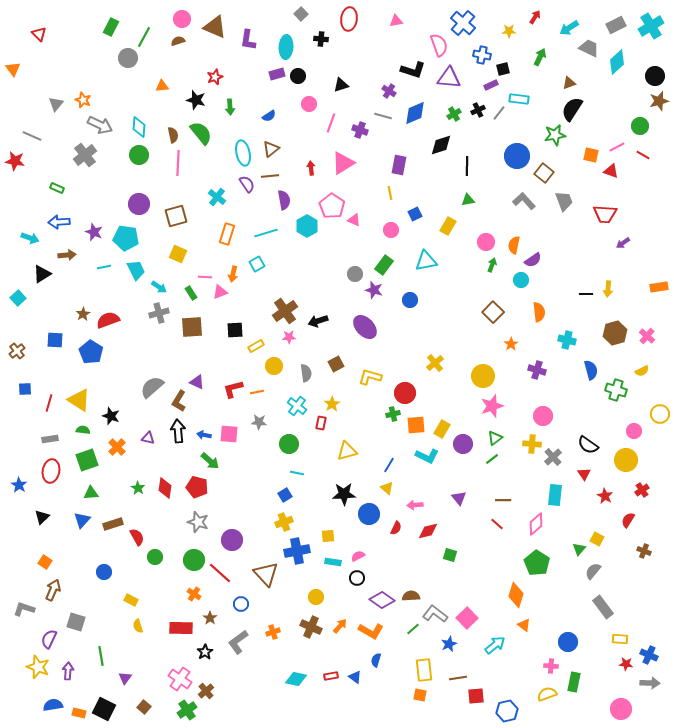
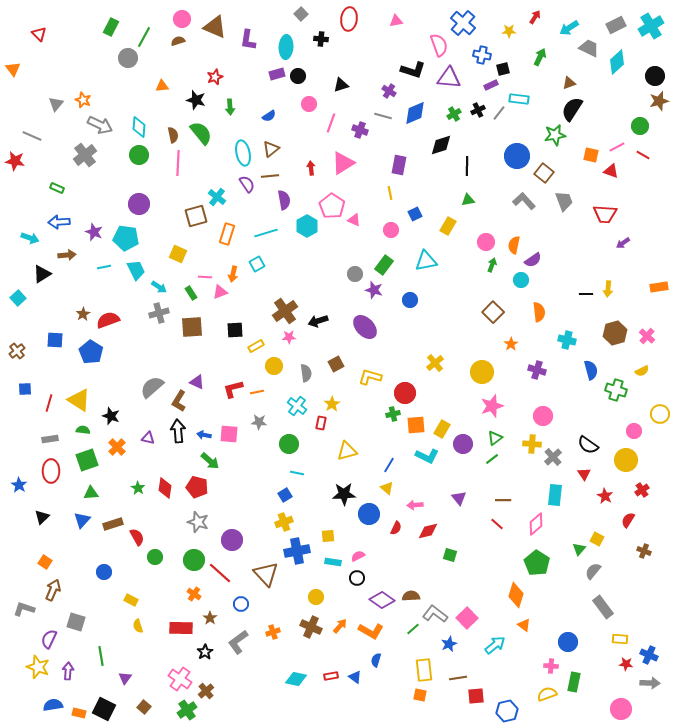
brown square at (176, 216): moved 20 px right
yellow circle at (483, 376): moved 1 px left, 4 px up
red ellipse at (51, 471): rotated 10 degrees counterclockwise
